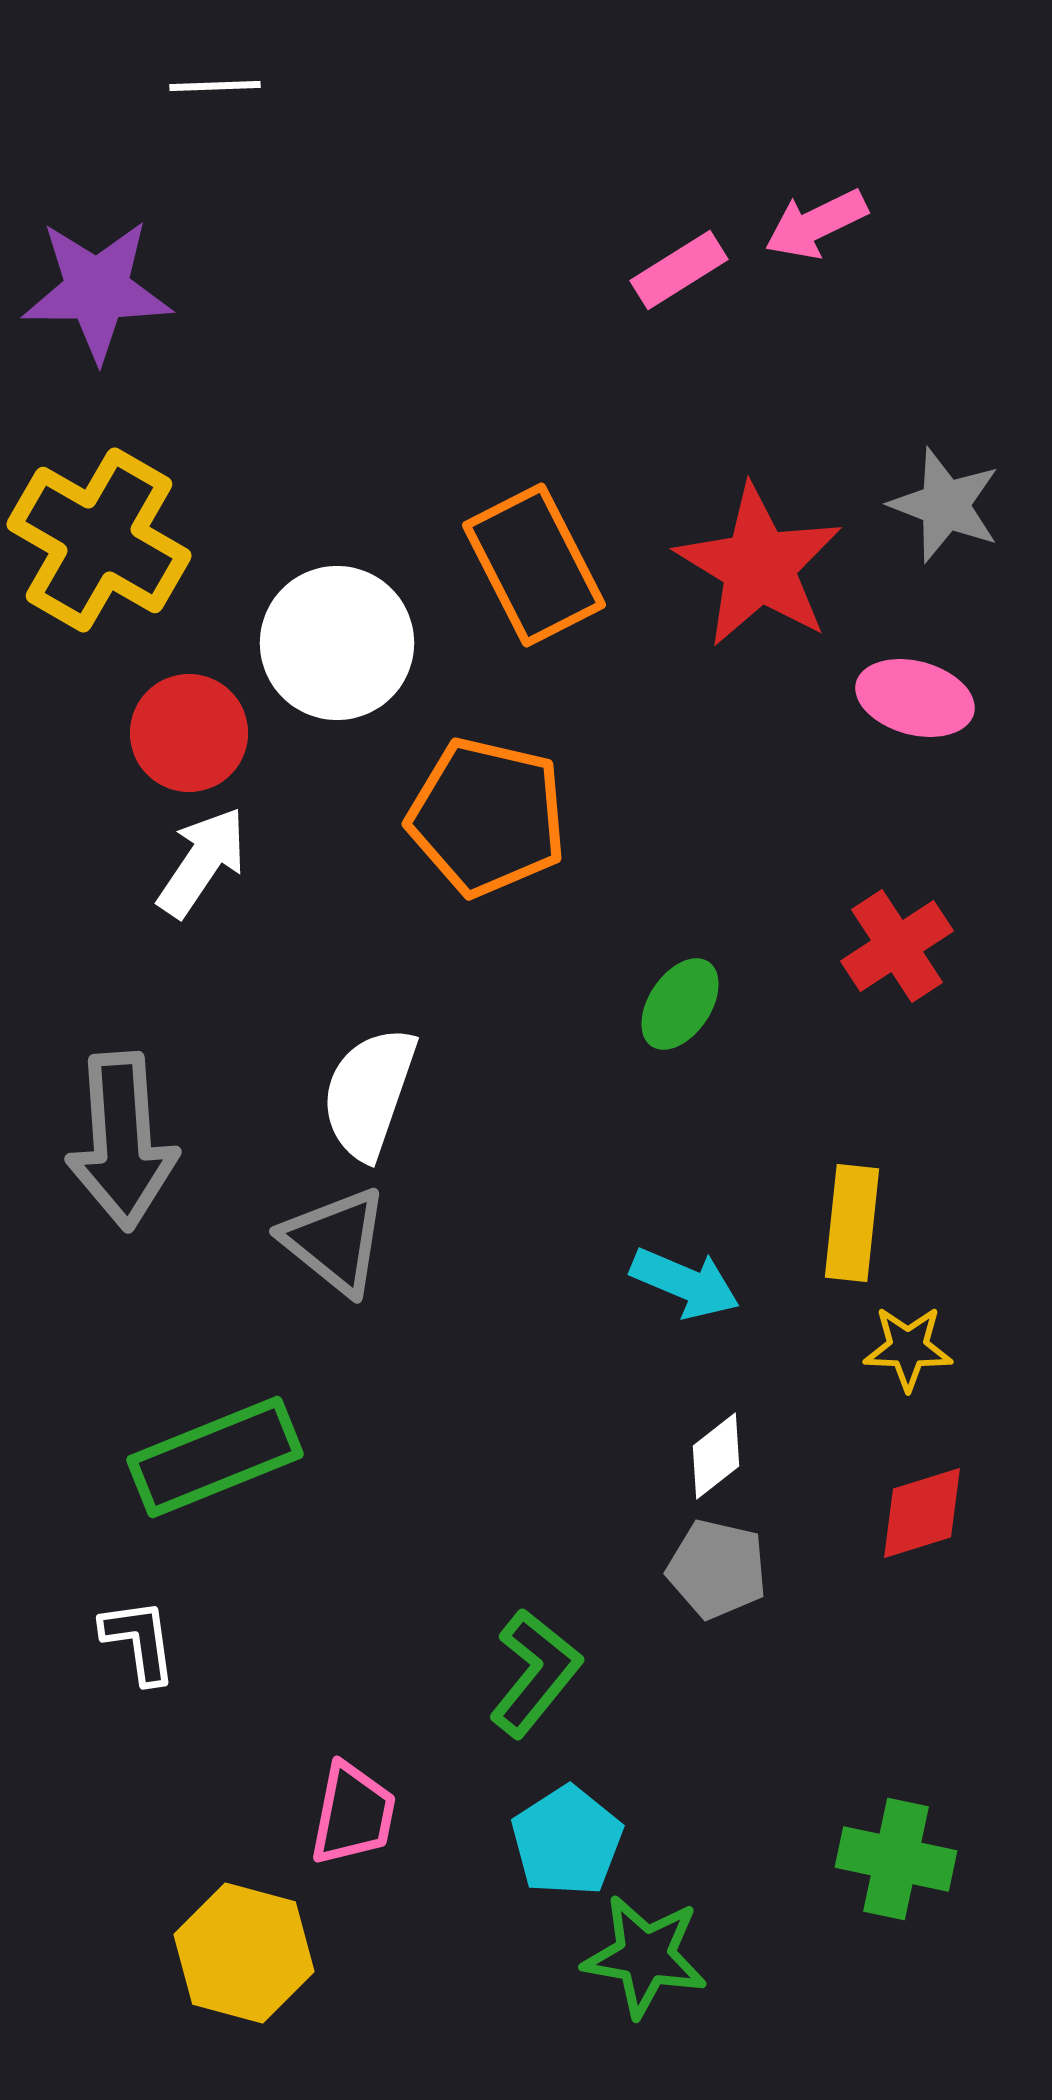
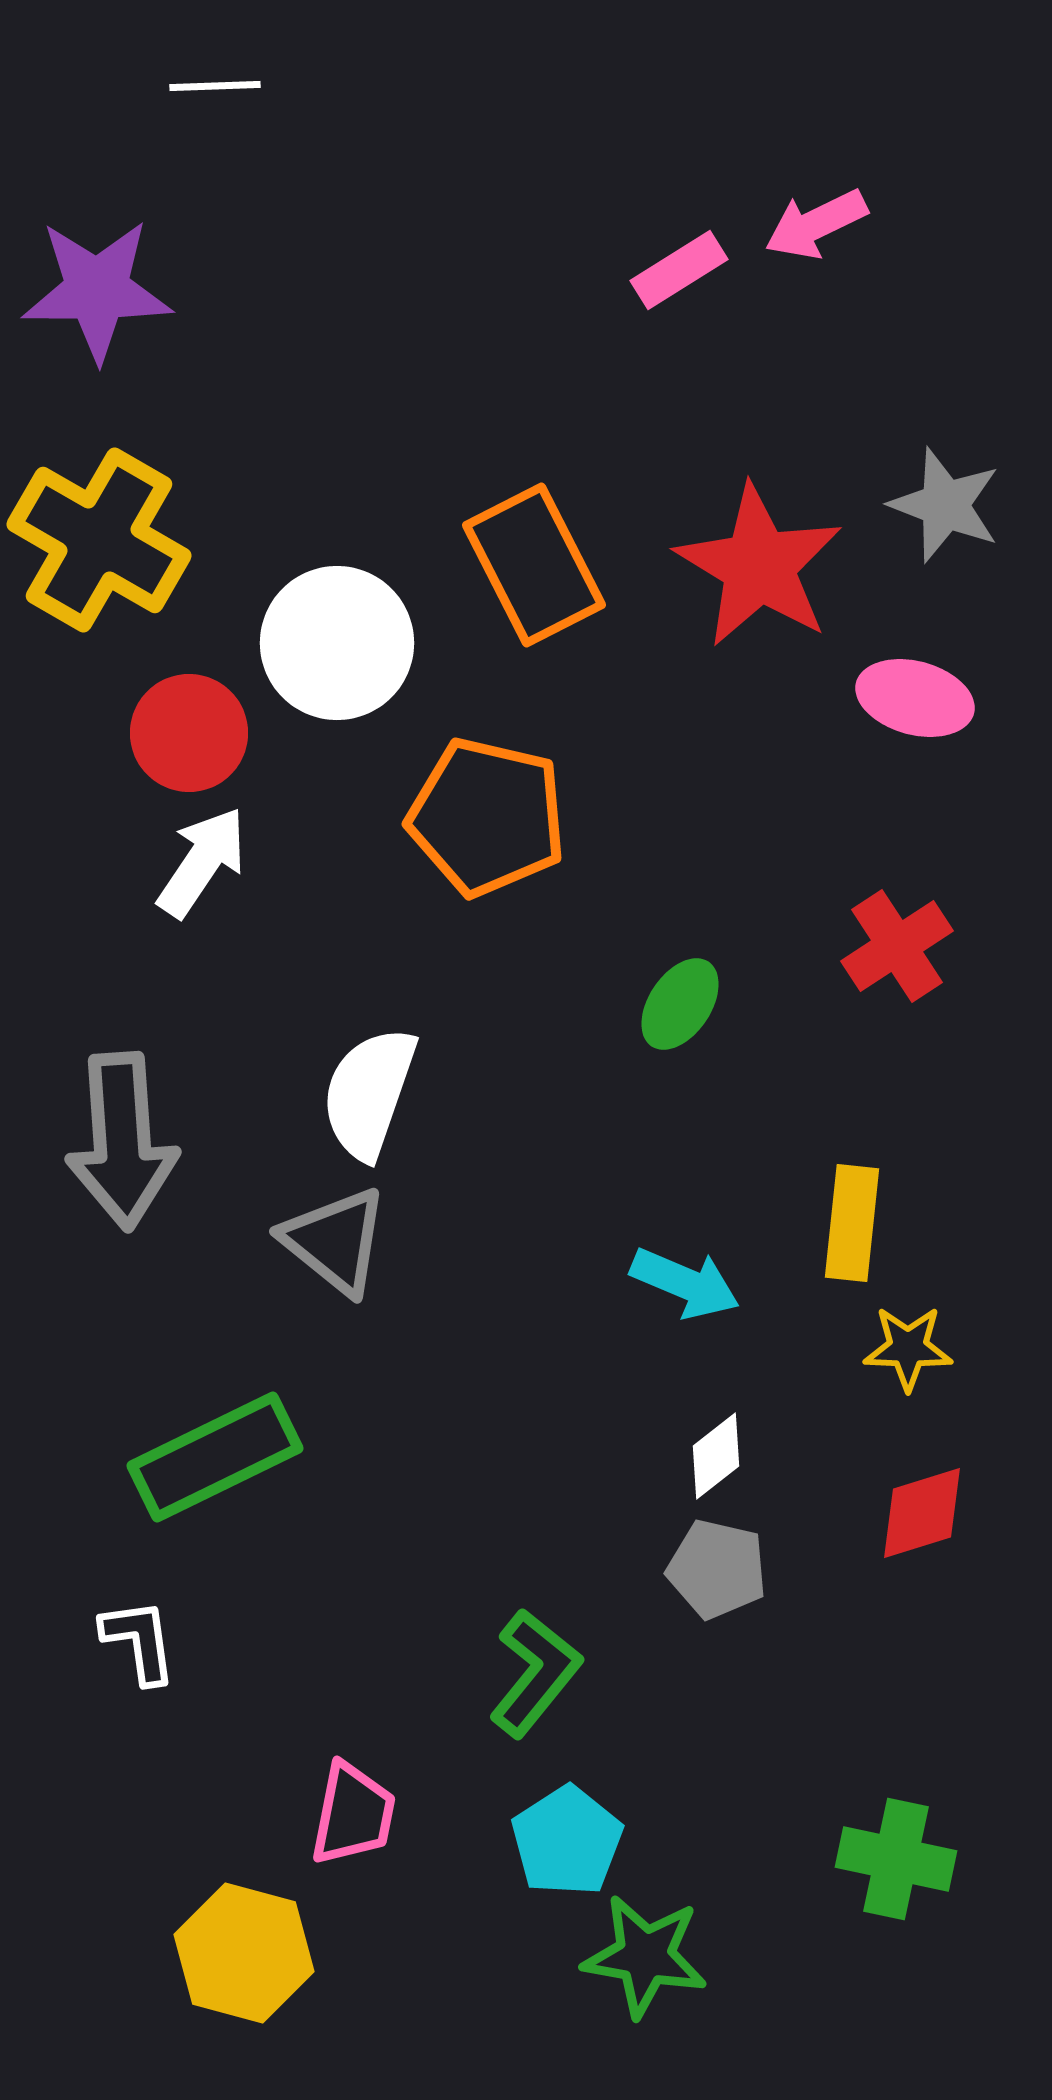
green rectangle: rotated 4 degrees counterclockwise
